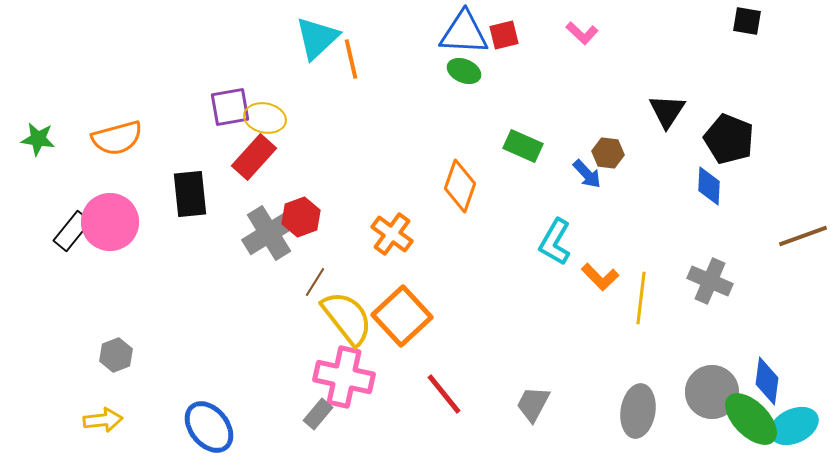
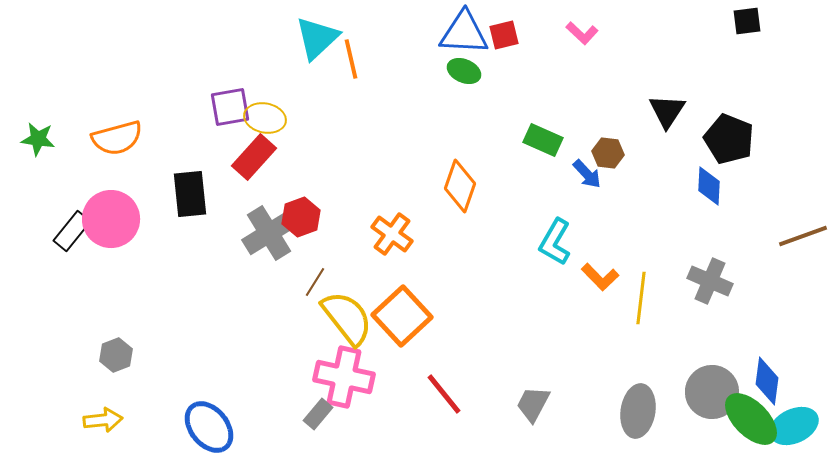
black square at (747, 21): rotated 16 degrees counterclockwise
green rectangle at (523, 146): moved 20 px right, 6 px up
pink circle at (110, 222): moved 1 px right, 3 px up
